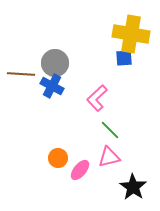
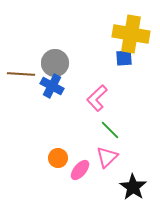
pink triangle: moved 2 px left; rotated 30 degrees counterclockwise
